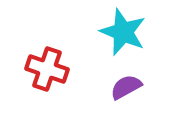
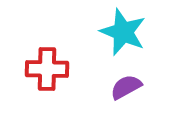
red cross: rotated 18 degrees counterclockwise
